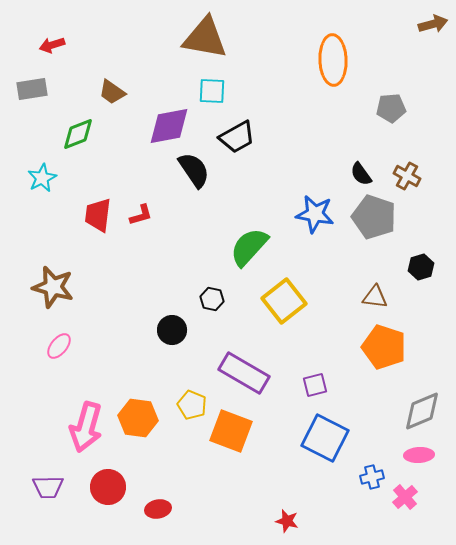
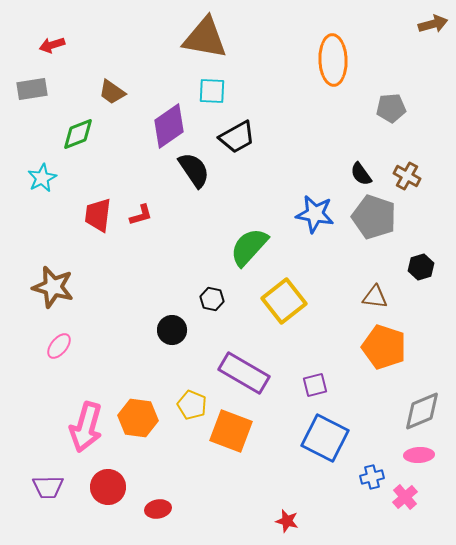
purple diamond at (169, 126): rotated 24 degrees counterclockwise
